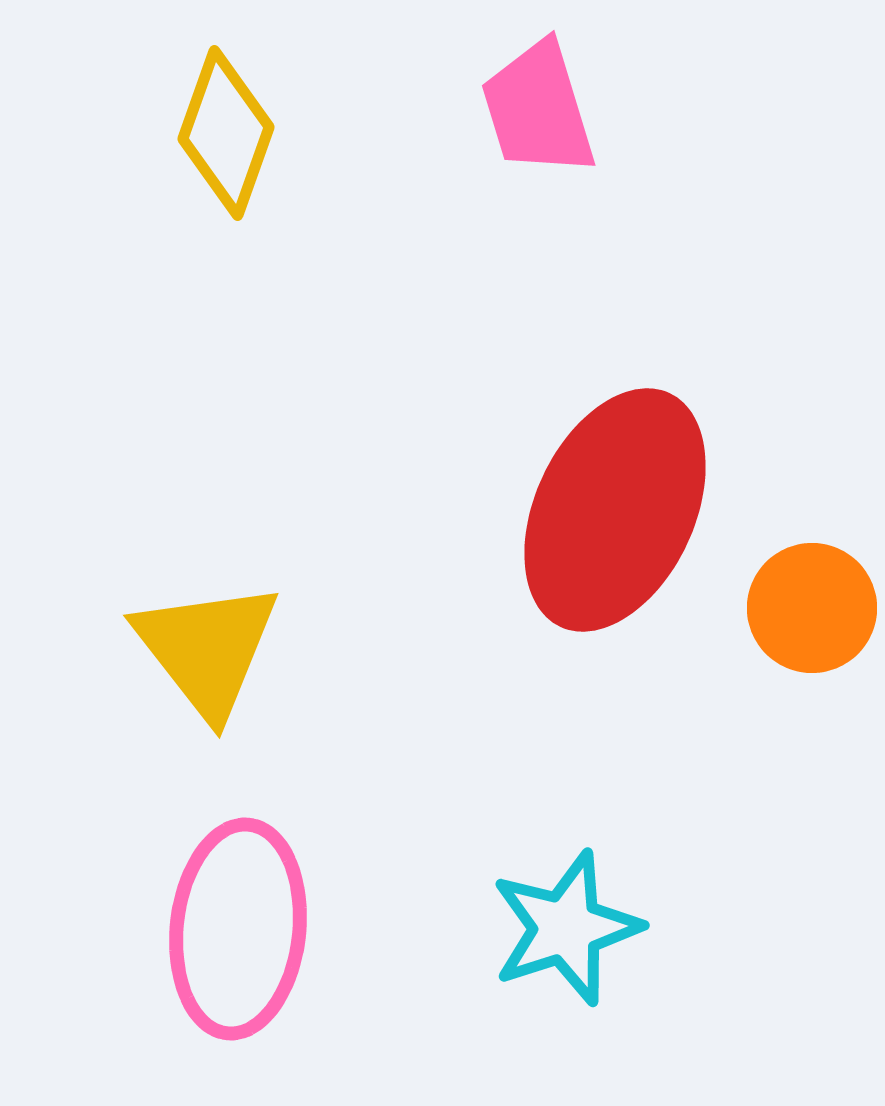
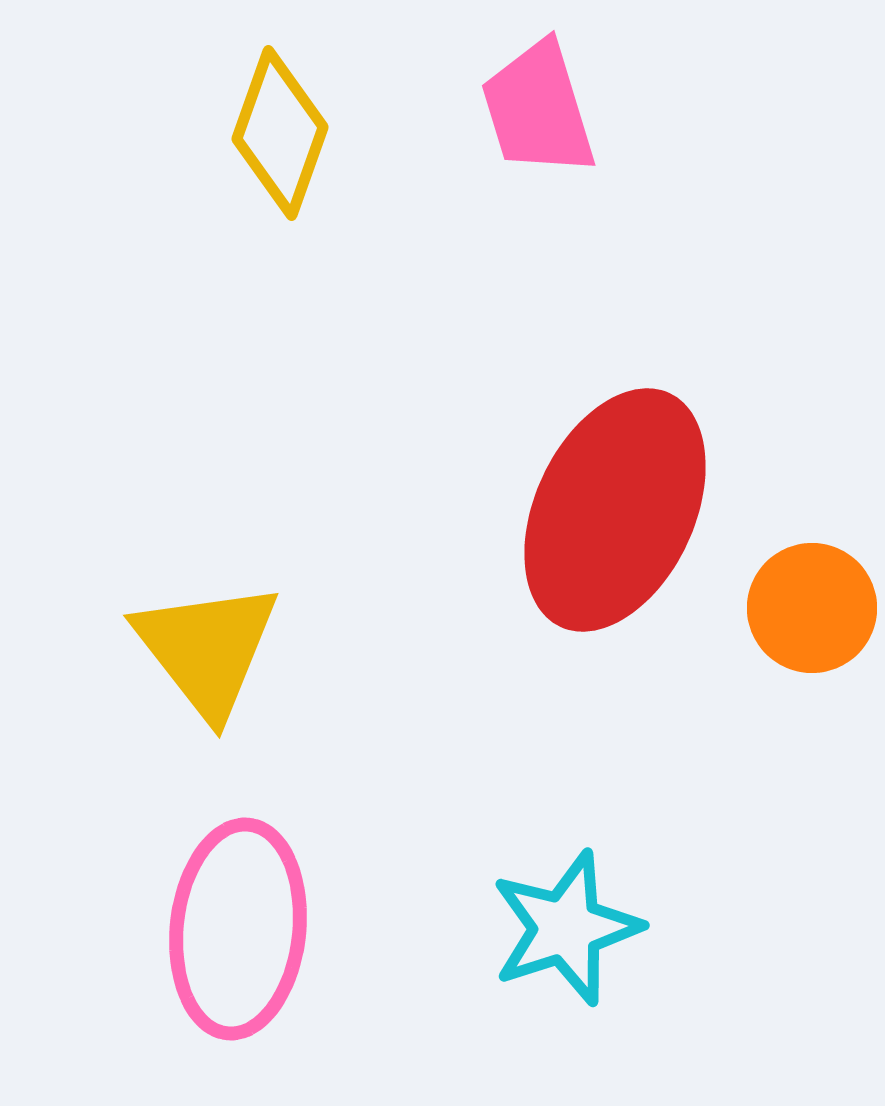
yellow diamond: moved 54 px right
